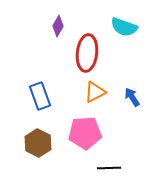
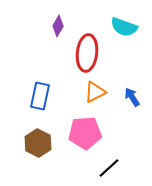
blue rectangle: rotated 32 degrees clockwise
black line: rotated 40 degrees counterclockwise
